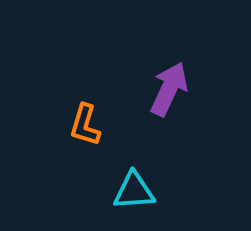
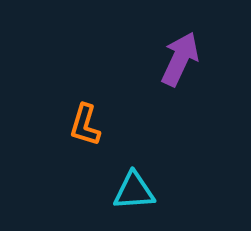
purple arrow: moved 11 px right, 30 px up
